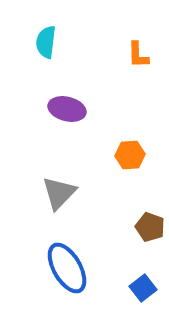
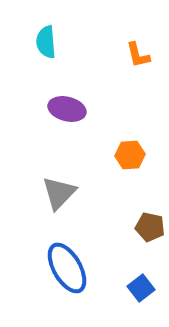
cyan semicircle: rotated 12 degrees counterclockwise
orange L-shape: rotated 12 degrees counterclockwise
brown pentagon: rotated 8 degrees counterclockwise
blue square: moved 2 px left
